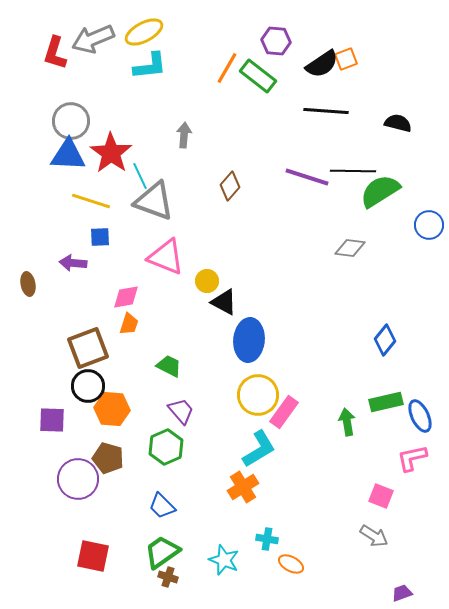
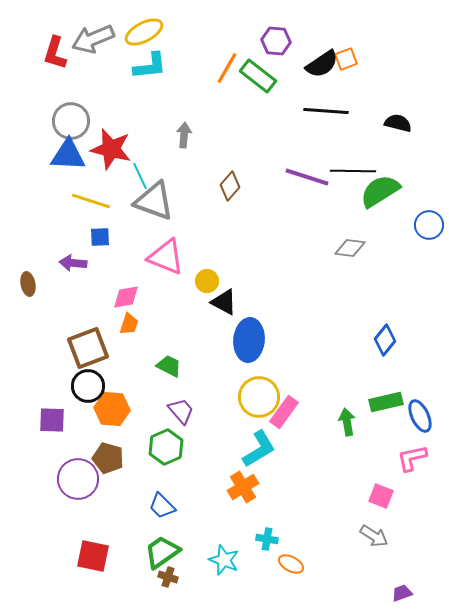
red star at (111, 153): moved 4 px up; rotated 21 degrees counterclockwise
yellow circle at (258, 395): moved 1 px right, 2 px down
